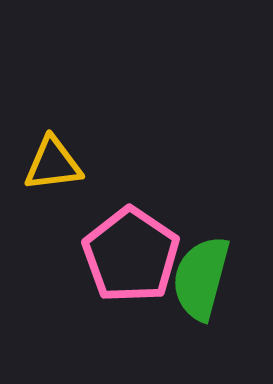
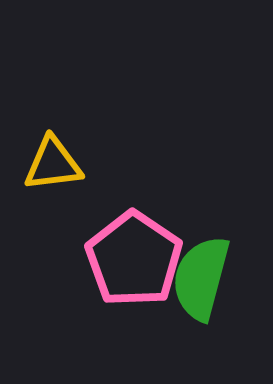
pink pentagon: moved 3 px right, 4 px down
